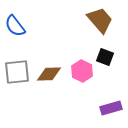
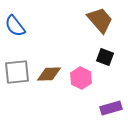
pink hexagon: moved 1 px left, 7 px down
